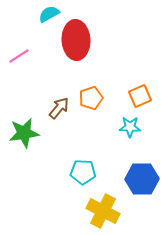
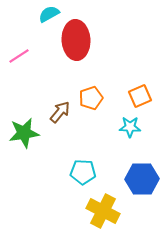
brown arrow: moved 1 px right, 4 px down
